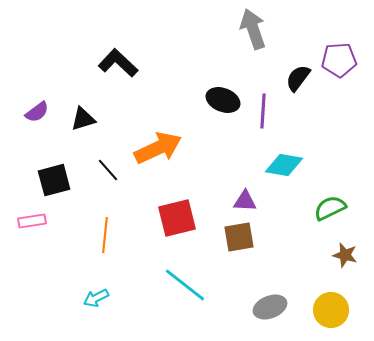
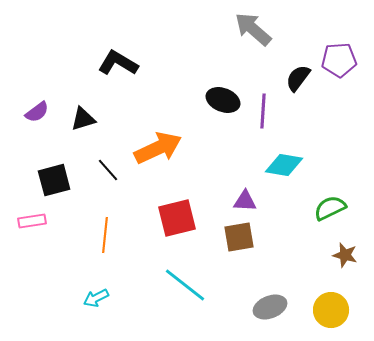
gray arrow: rotated 30 degrees counterclockwise
black L-shape: rotated 12 degrees counterclockwise
